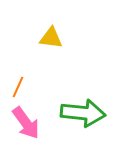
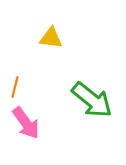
orange line: moved 3 px left; rotated 10 degrees counterclockwise
green arrow: moved 9 px right, 13 px up; rotated 33 degrees clockwise
